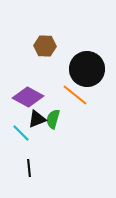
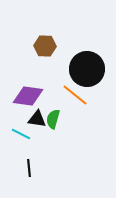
purple diamond: moved 1 px up; rotated 20 degrees counterclockwise
black triangle: rotated 30 degrees clockwise
cyan line: moved 1 px down; rotated 18 degrees counterclockwise
